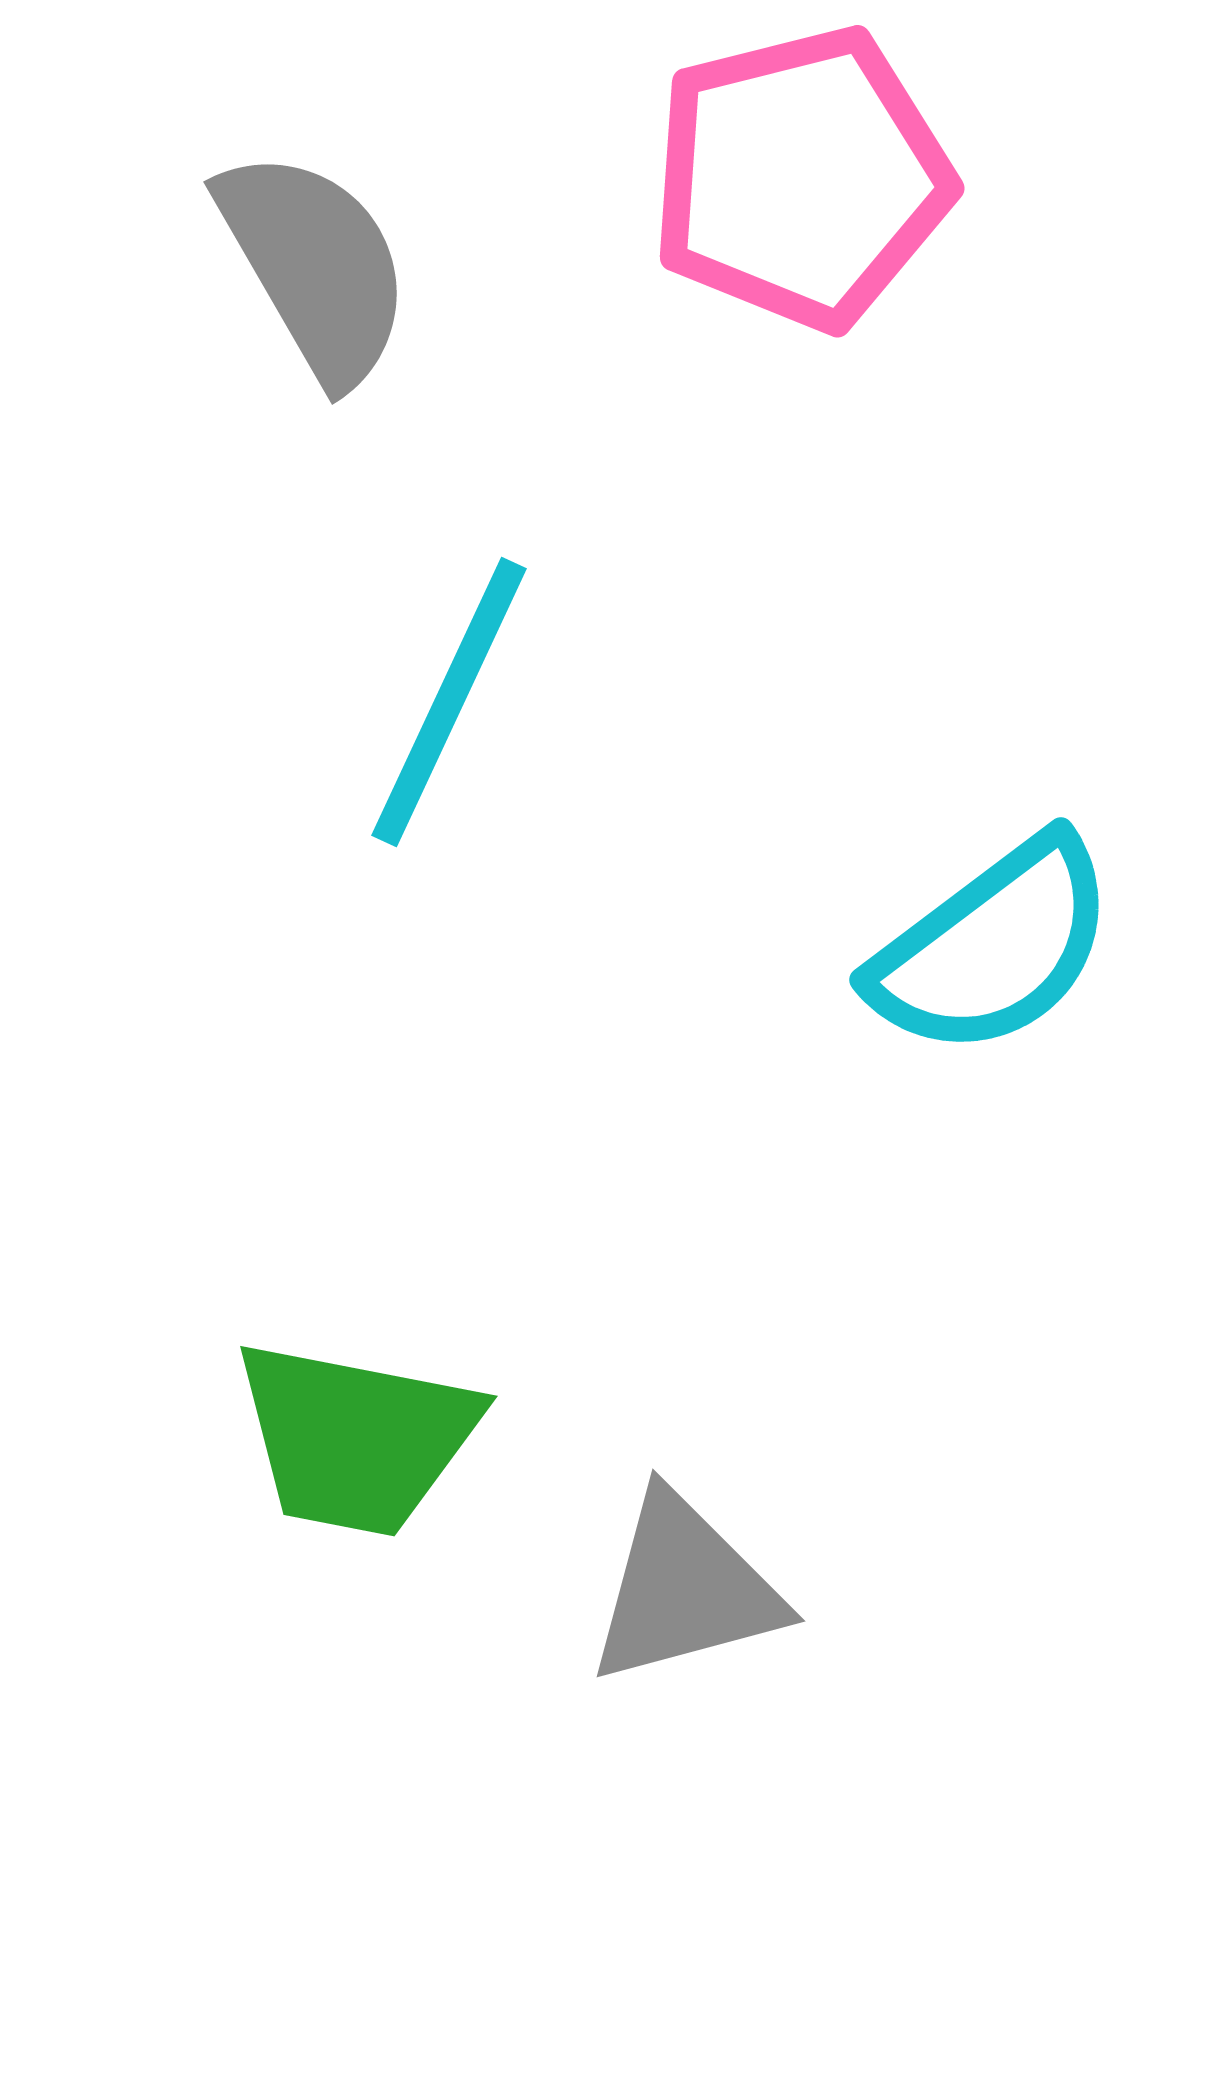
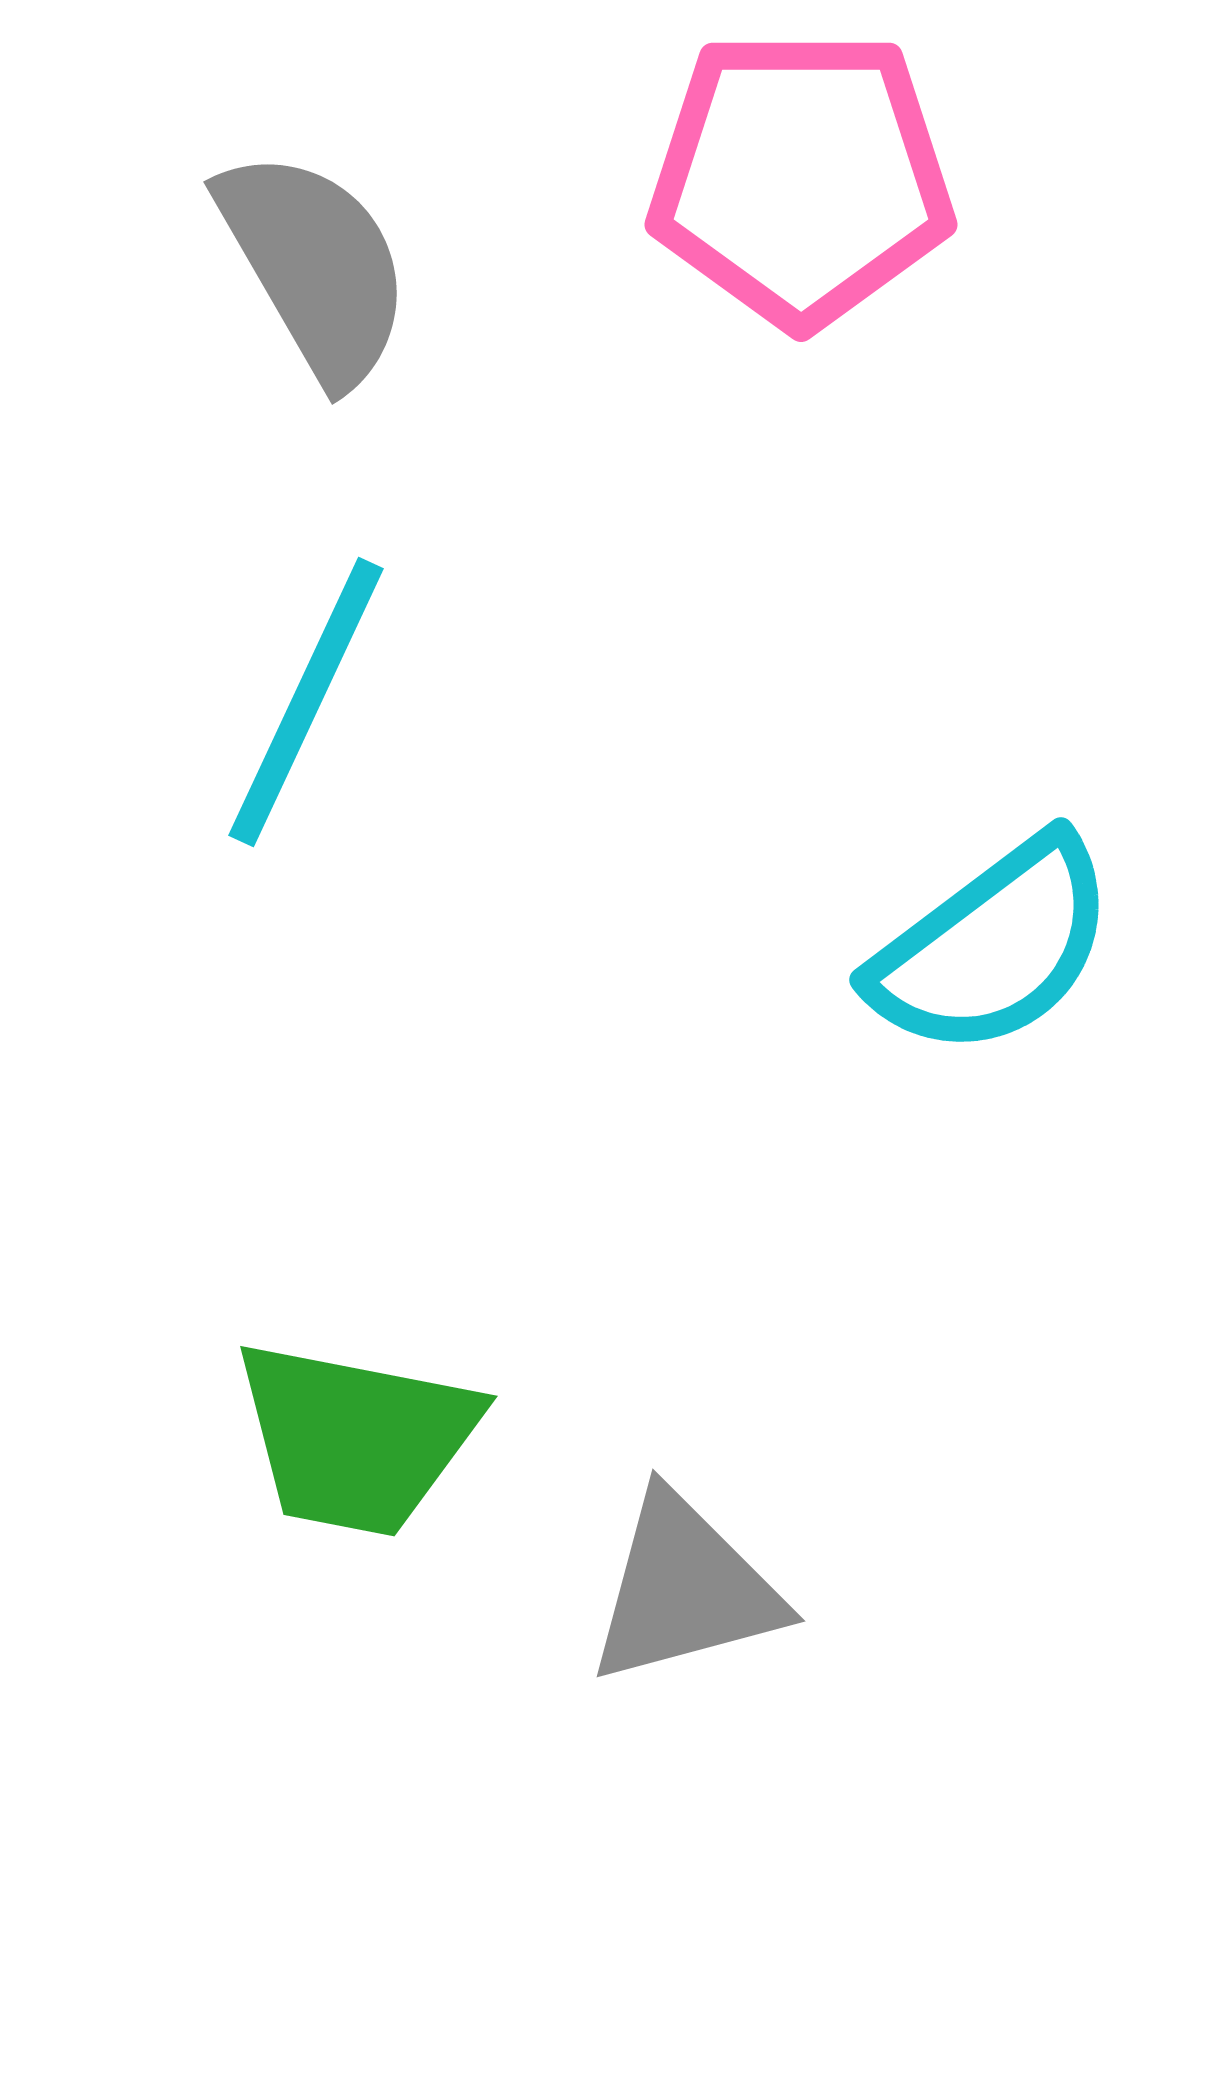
pink pentagon: rotated 14 degrees clockwise
cyan line: moved 143 px left
